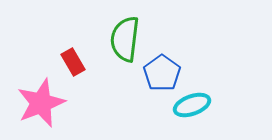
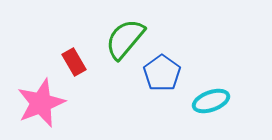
green semicircle: rotated 33 degrees clockwise
red rectangle: moved 1 px right
cyan ellipse: moved 19 px right, 4 px up
